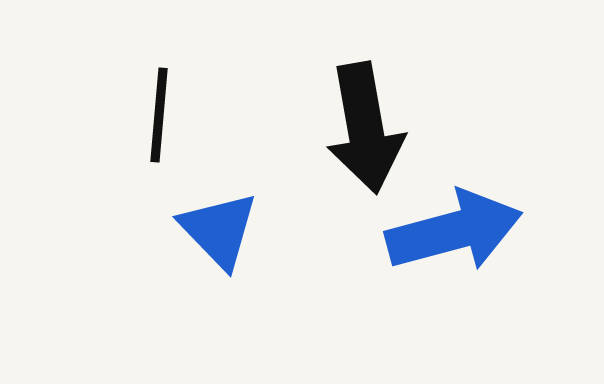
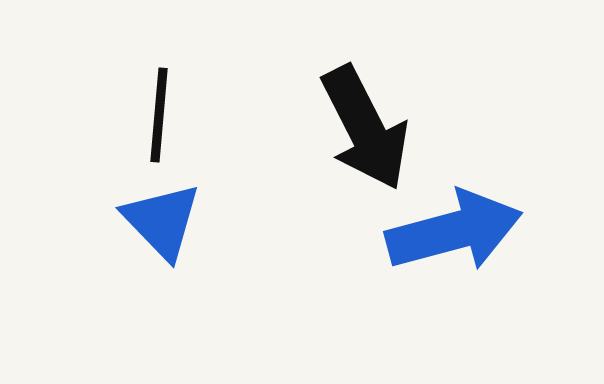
black arrow: rotated 17 degrees counterclockwise
blue triangle: moved 57 px left, 9 px up
